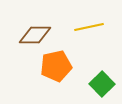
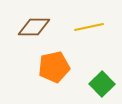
brown diamond: moved 1 px left, 8 px up
orange pentagon: moved 2 px left, 1 px down
